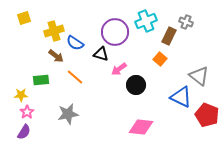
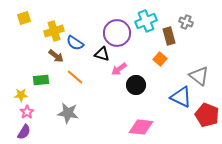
purple circle: moved 2 px right, 1 px down
brown rectangle: rotated 42 degrees counterclockwise
black triangle: moved 1 px right
gray star: moved 1 px up; rotated 20 degrees clockwise
